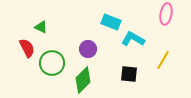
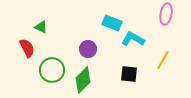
cyan rectangle: moved 1 px right, 1 px down
green circle: moved 7 px down
